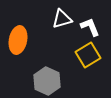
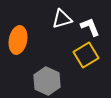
yellow square: moved 2 px left
